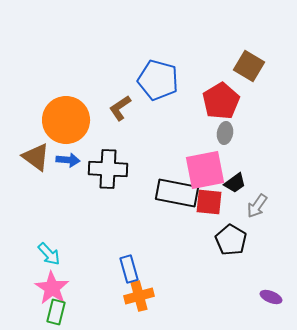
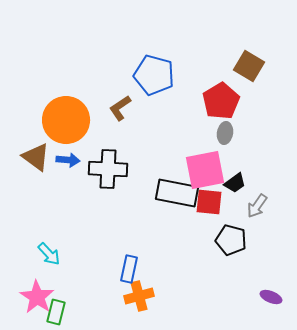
blue pentagon: moved 4 px left, 5 px up
black pentagon: rotated 16 degrees counterclockwise
blue rectangle: rotated 28 degrees clockwise
pink star: moved 15 px left, 9 px down
